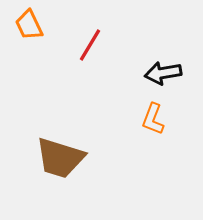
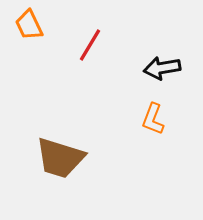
black arrow: moved 1 px left, 5 px up
